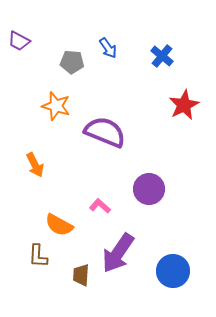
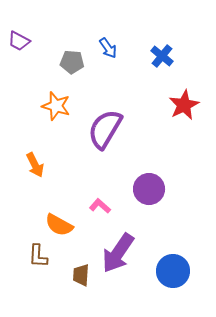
purple semicircle: moved 3 px up; rotated 81 degrees counterclockwise
